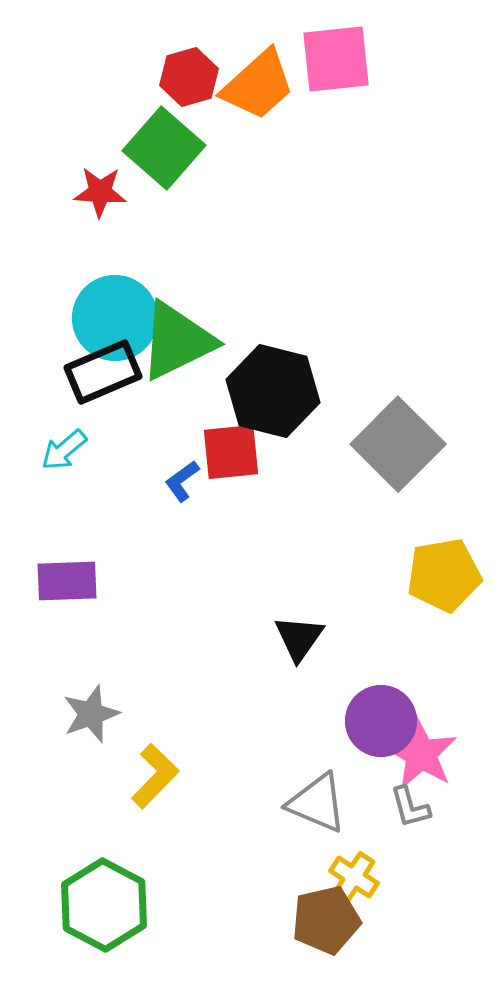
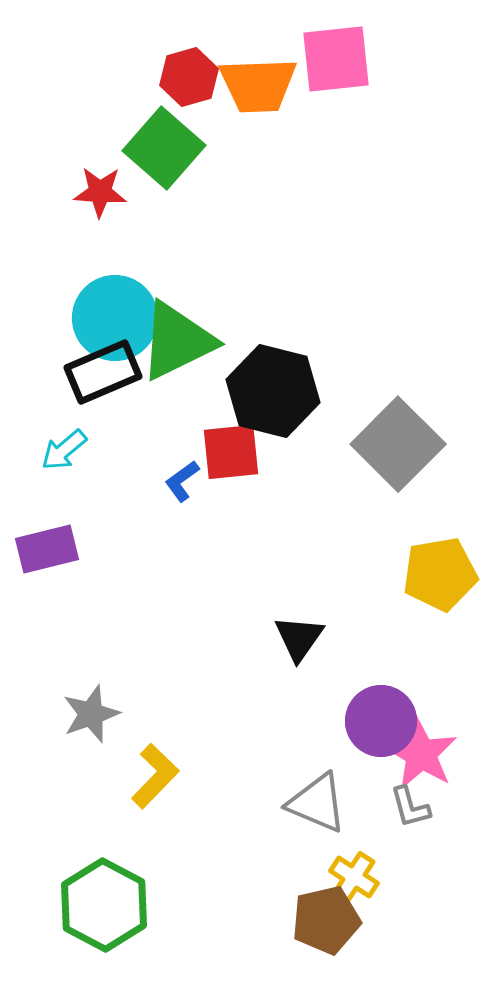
orange trapezoid: rotated 40 degrees clockwise
yellow pentagon: moved 4 px left, 1 px up
purple rectangle: moved 20 px left, 32 px up; rotated 12 degrees counterclockwise
